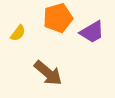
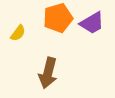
purple trapezoid: moved 9 px up
brown arrow: rotated 64 degrees clockwise
